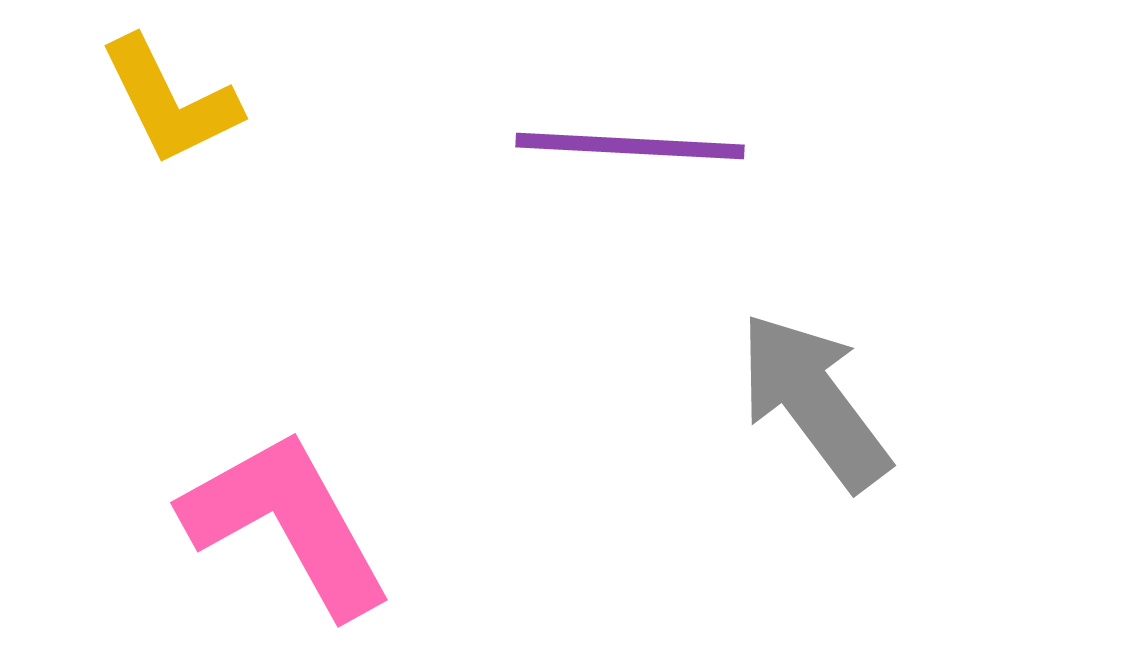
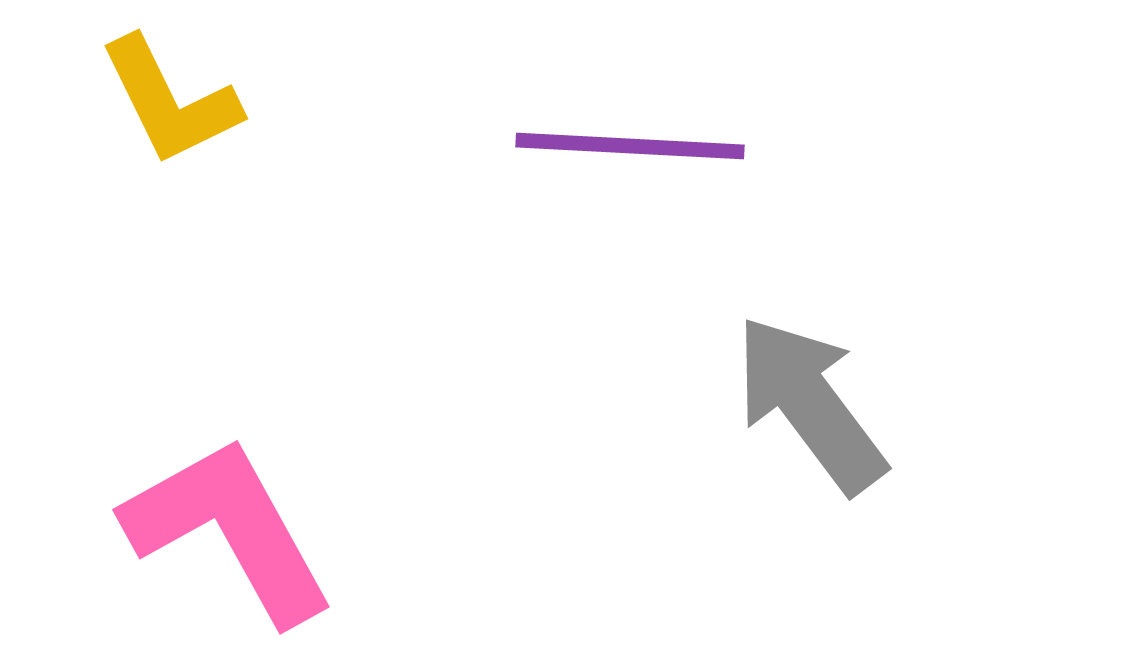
gray arrow: moved 4 px left, 3 px down
pink L-shape: moved 58 px left, 7 px down
